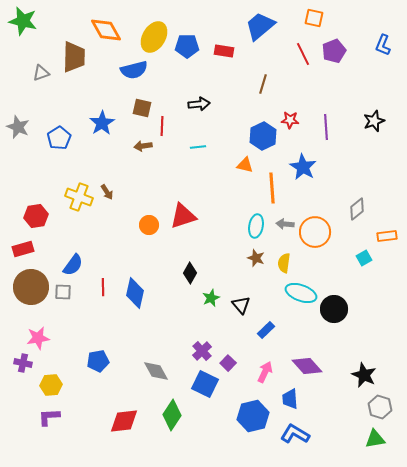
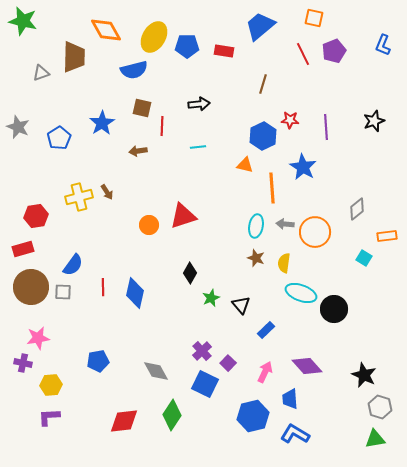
brown arrow at (143, 146): moved 5 px left, 5 px down
yellow cross at (79, 197): rotated 36 degrees counterclockwise
cyan square at (364, 258): rotated 28 degrees counterclockwise
